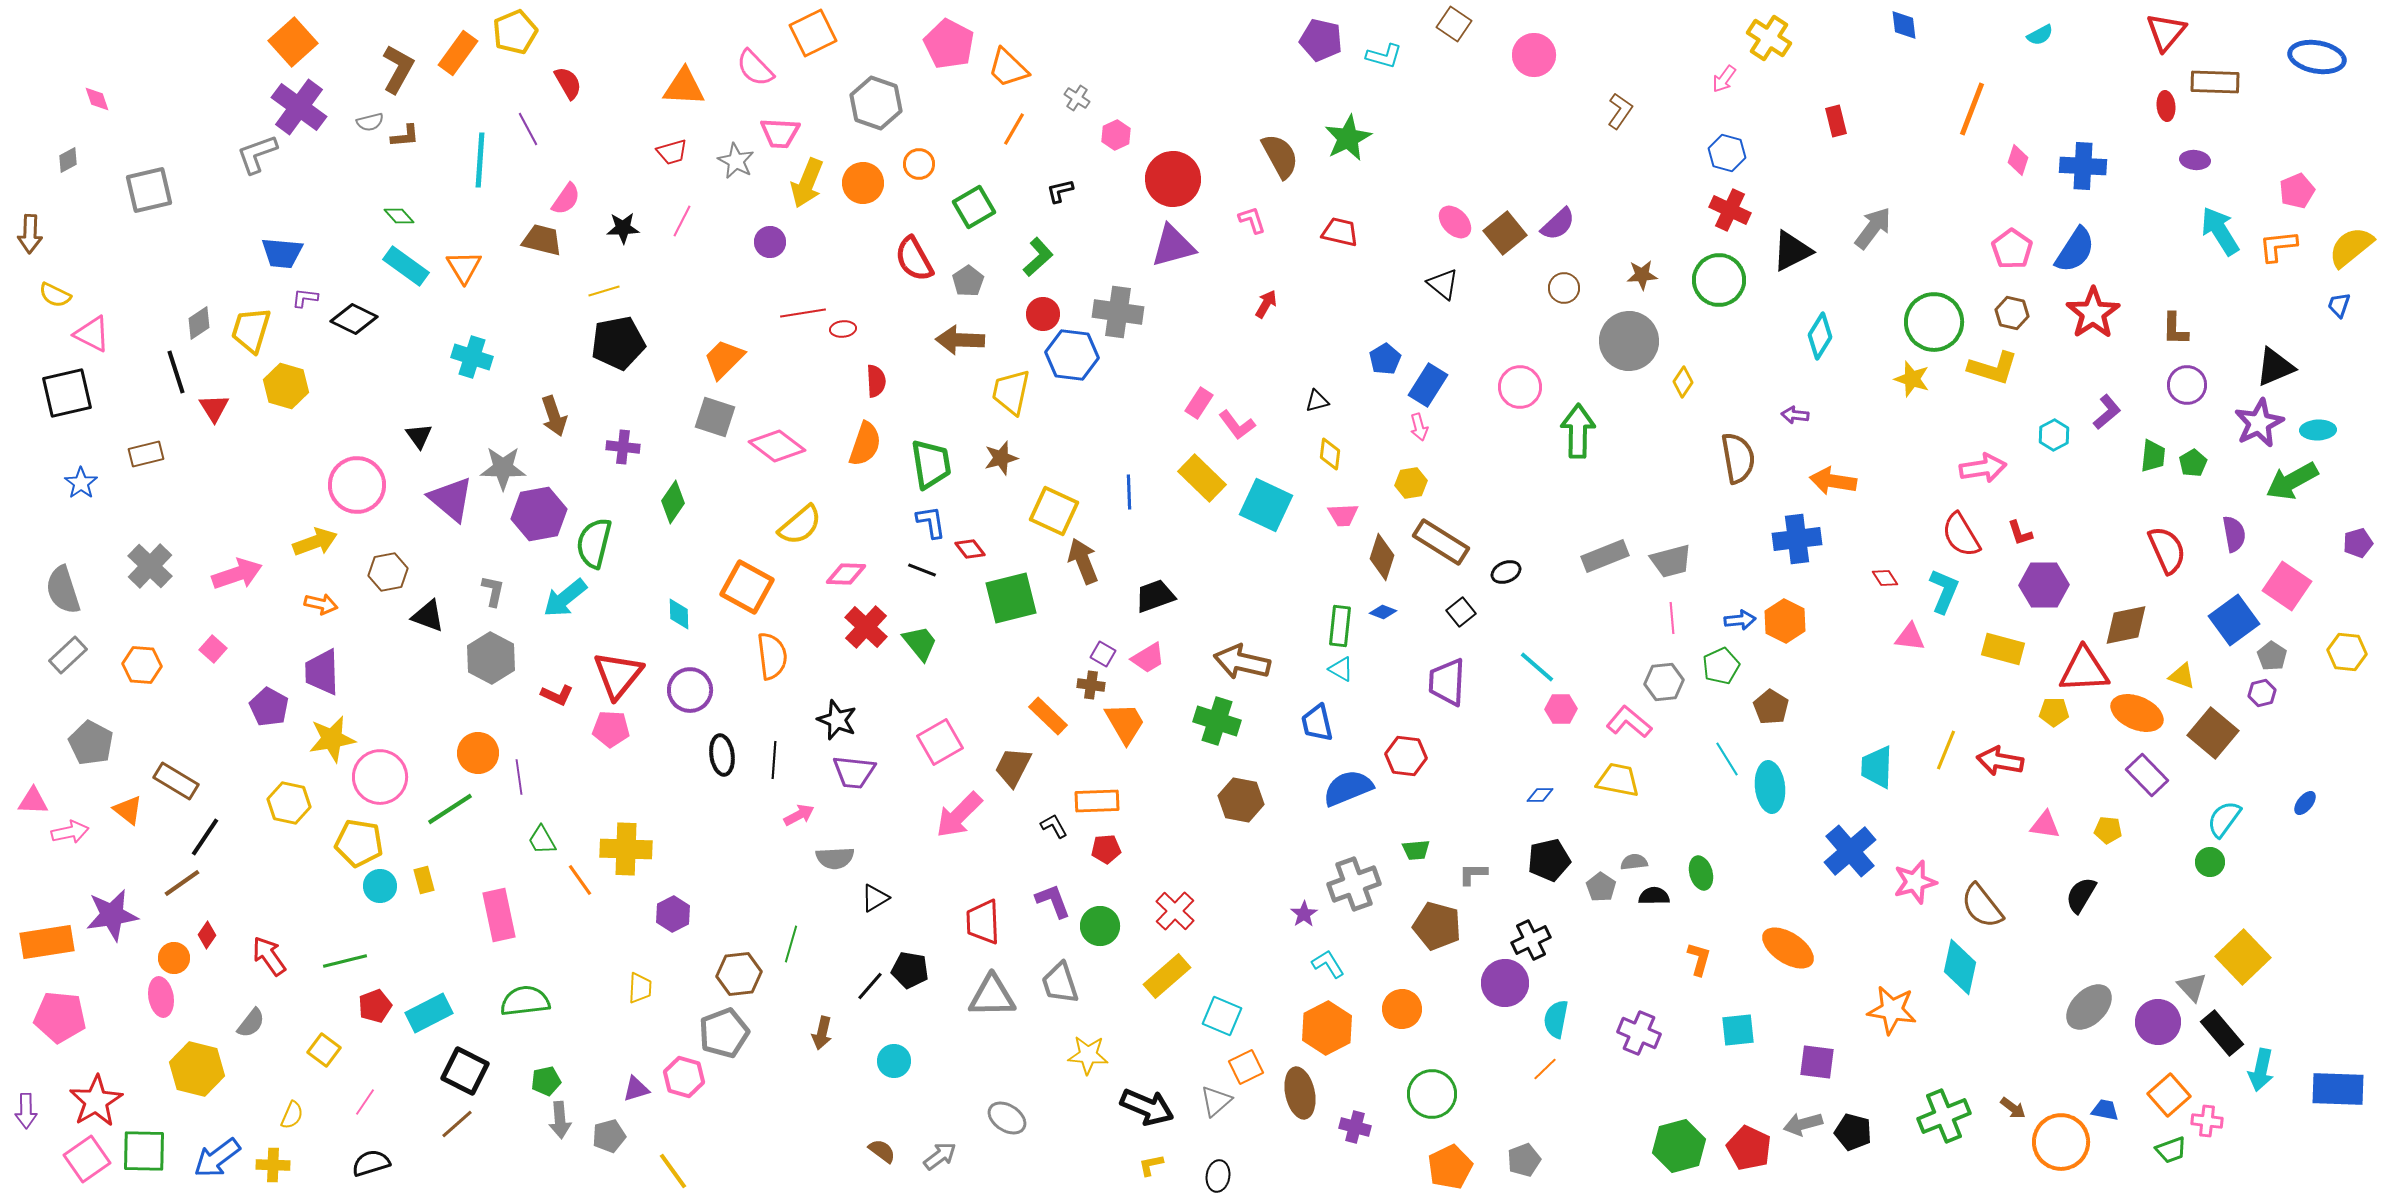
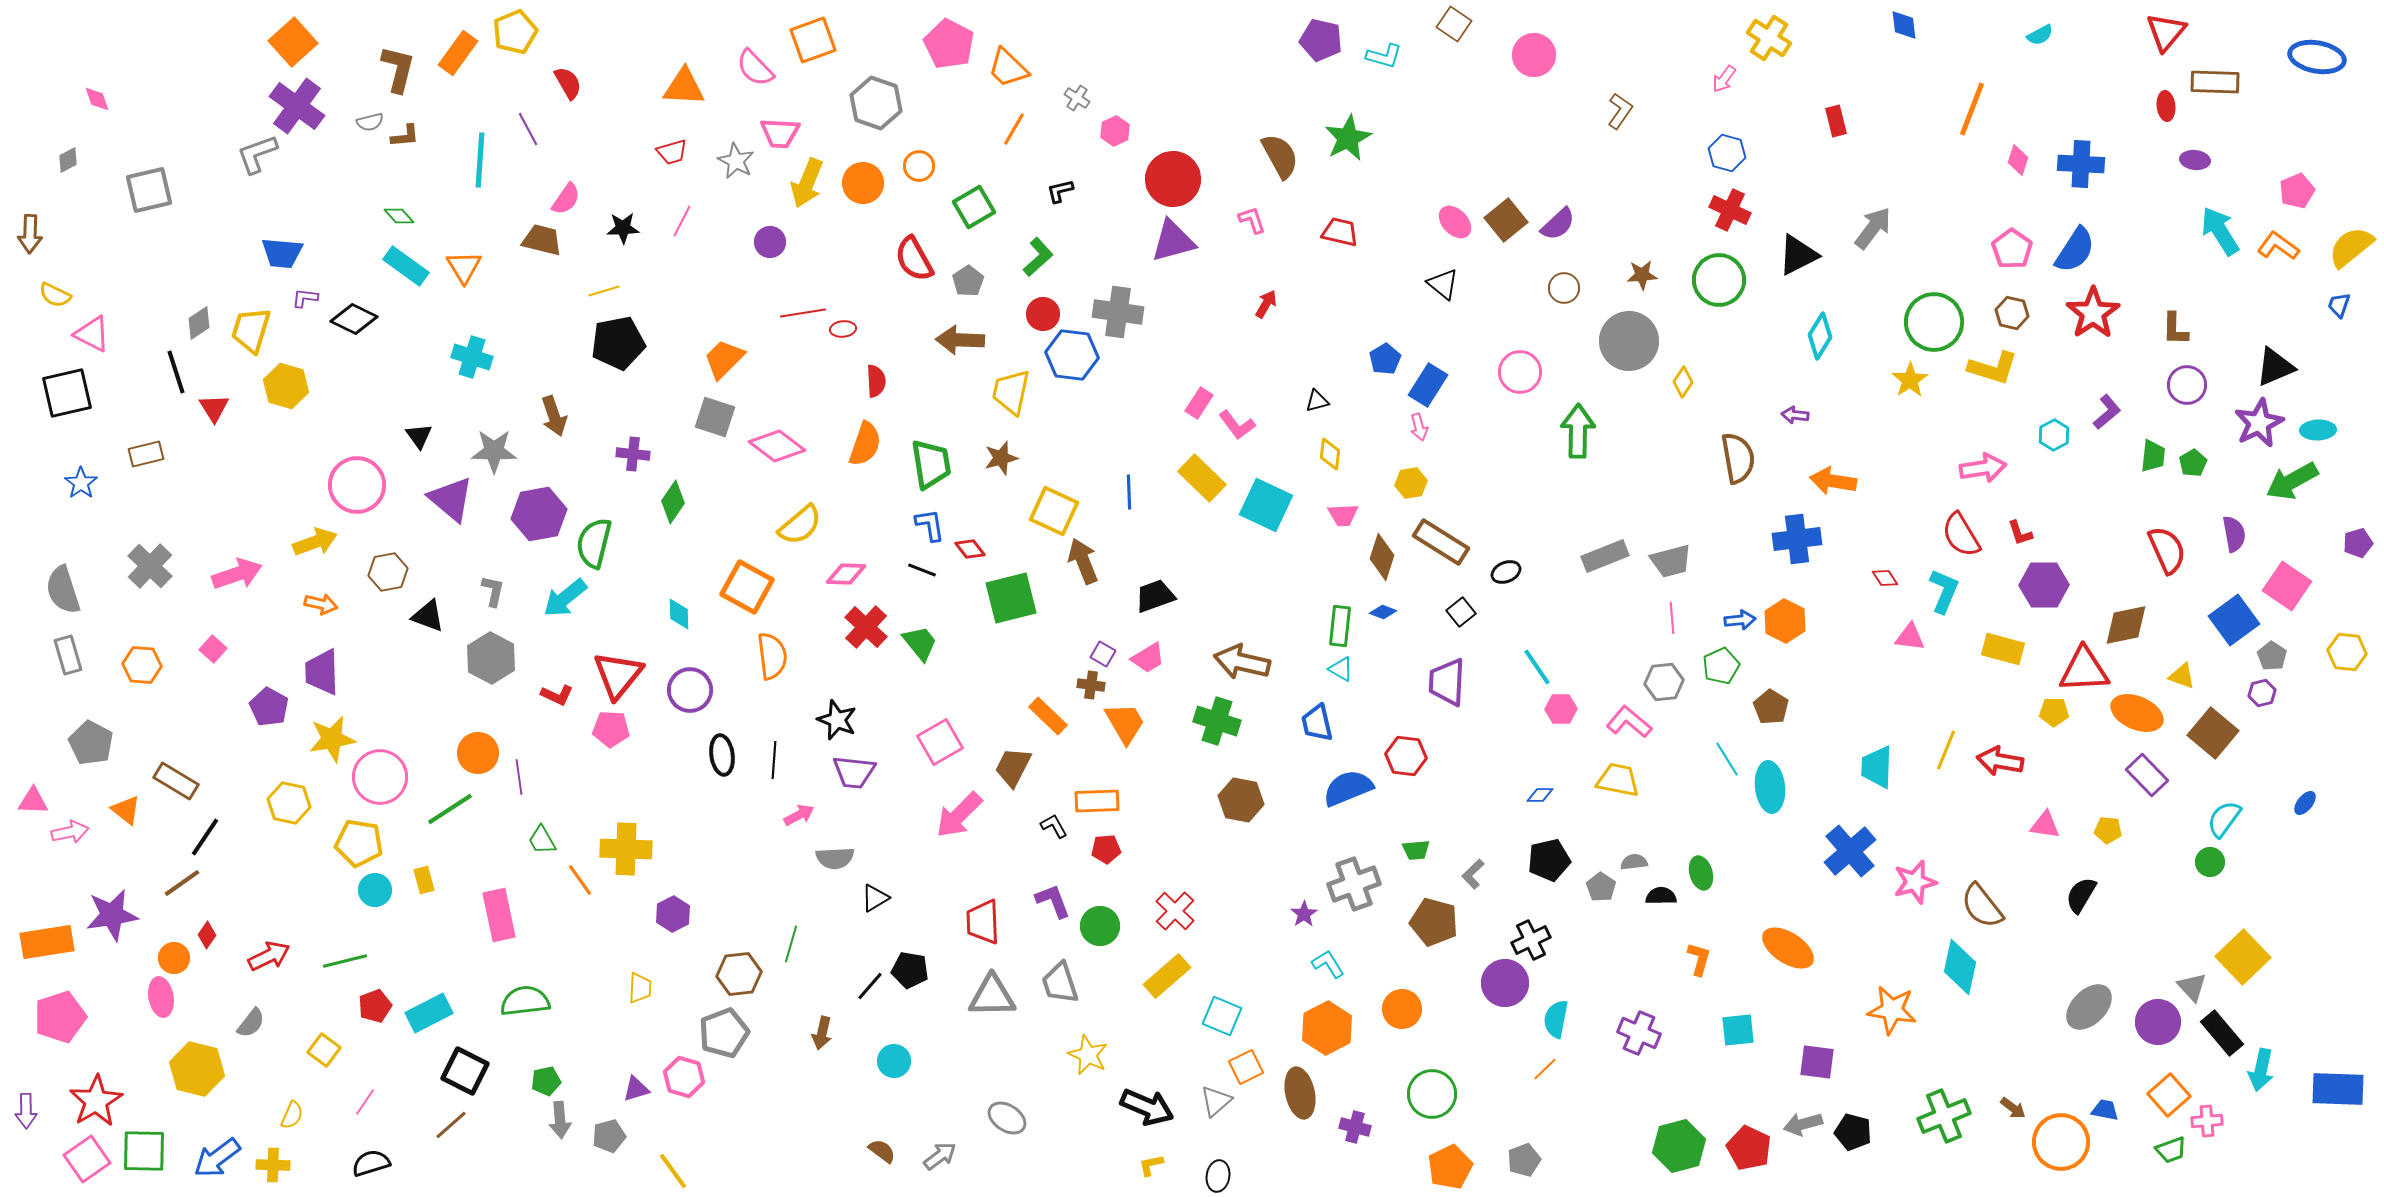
orange square at (813, 33): moved 7 px down; rotated 6 degrees clockwise
brown L-shape at (398, 69): rotated 15 degrees counterclockwise
purple cross at (299, 107): moved 2 px left, 1 px up
pink hexagon at (1116, 135): moved 1 px left, 4 px up
orange circle at (919, 164): moved 2 px down
blue cross at (2083, 166): moved 2 px left, 2 px up
brown square at (1505, 233): moved 1 px right, 13 px up
purple triangle at (1173, 246): moved 5 px up
orange L-shape at (2278, 246): rotated 42 degrees clockwise
black triangle at (1792, 251): moved 6 px right, 4 px down
yellow star at (1912, 379): moved 2 px left, 1 px down; rotated 21 degrees clockwise
pink circle at (1520, 387): moved 15 px up
purple cross at (623, 447): moved 10 px right, 7 px down
gray star at (503, 468): moved 9 px left, 17 px up
blue L-shape at (931, 522): moved 1 px left, 3 px down
gray rectangle at (68, 655): rotated 63 degrees counterclockwise
cyan line at (1537, 667): rotated 15 degrees clockwise
orange triangle at (128, 810): moved 2 px left
gray L-shape at (1473, 874): rotated 44 degrees counterclockwise
cyan circle at (380, 886): moved 5 px left, 4 px down
black semicircle at (1654, 896): moved 7 px right
brown pentagon at (1437, 926): moved 3 px left, 4 px up
red arrow at (269, 956): rotated 99 degrees clockwise
pink pentagon at (60, 1017): rotated 24 degrees counterclockwise
yellow star at (1088, 1055): rotated 21 degrees clockwise
pink cross at (2207, 1121): rotated 12 degrees counterclockwise
brown line at (457, 1124): moved 6 px left, 1 px down
